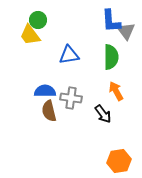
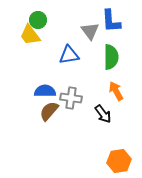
gray triangle: moved 36 px left
brown semicircle: rotated 55 degrees clockwise
